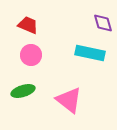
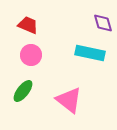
green ellipse: rotated 35 degrees counterclockwise
